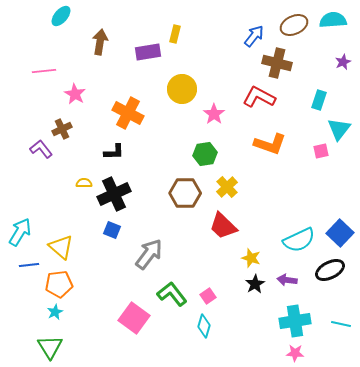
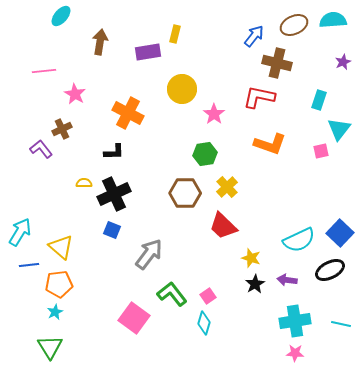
red L-shape at (259, 97): rotated 16 degrees counterclockwise
cyan diamond at (204, 326): moved 3 px up
